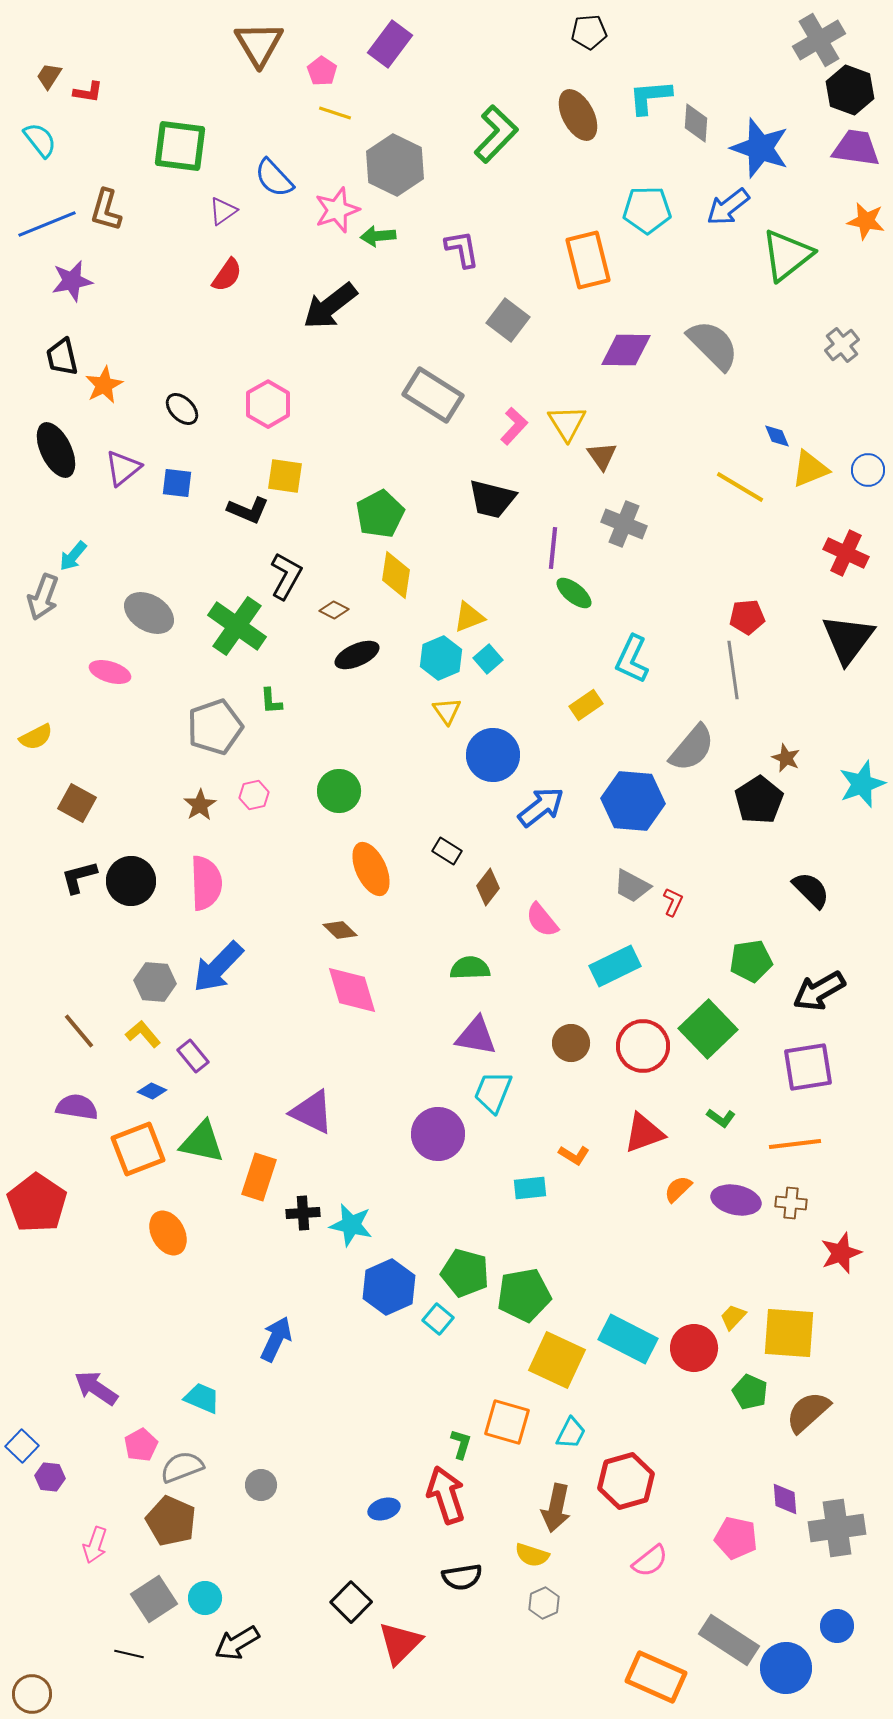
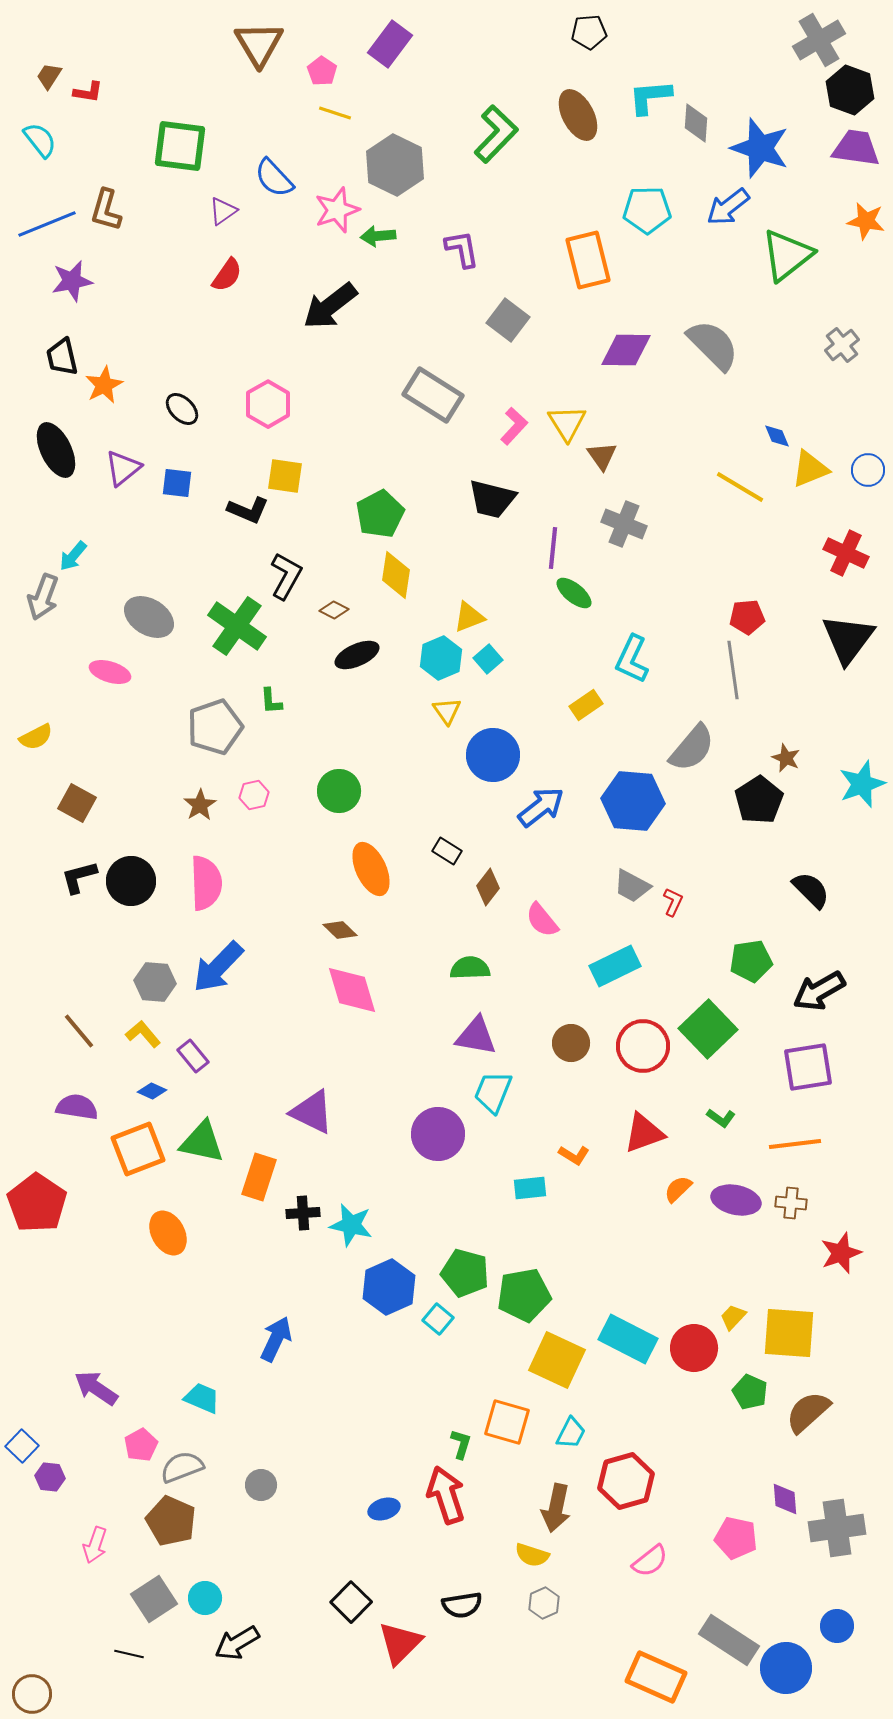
gray ellipse at (149, 613): moved 4 px down
black semicircle at (462, 1577): moved 28 px down
